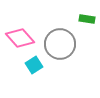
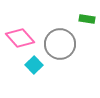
cyan square: rotated 12 degrees counterclockwise
